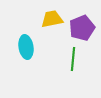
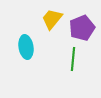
yellow trapezoid: rotated 40 degrees counterclockwise
